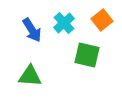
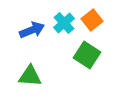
orange square: moved 10 px left
blue arrow: rotated 80 degrees counterclockwise
green square: rotated 20 degrees clockwise
